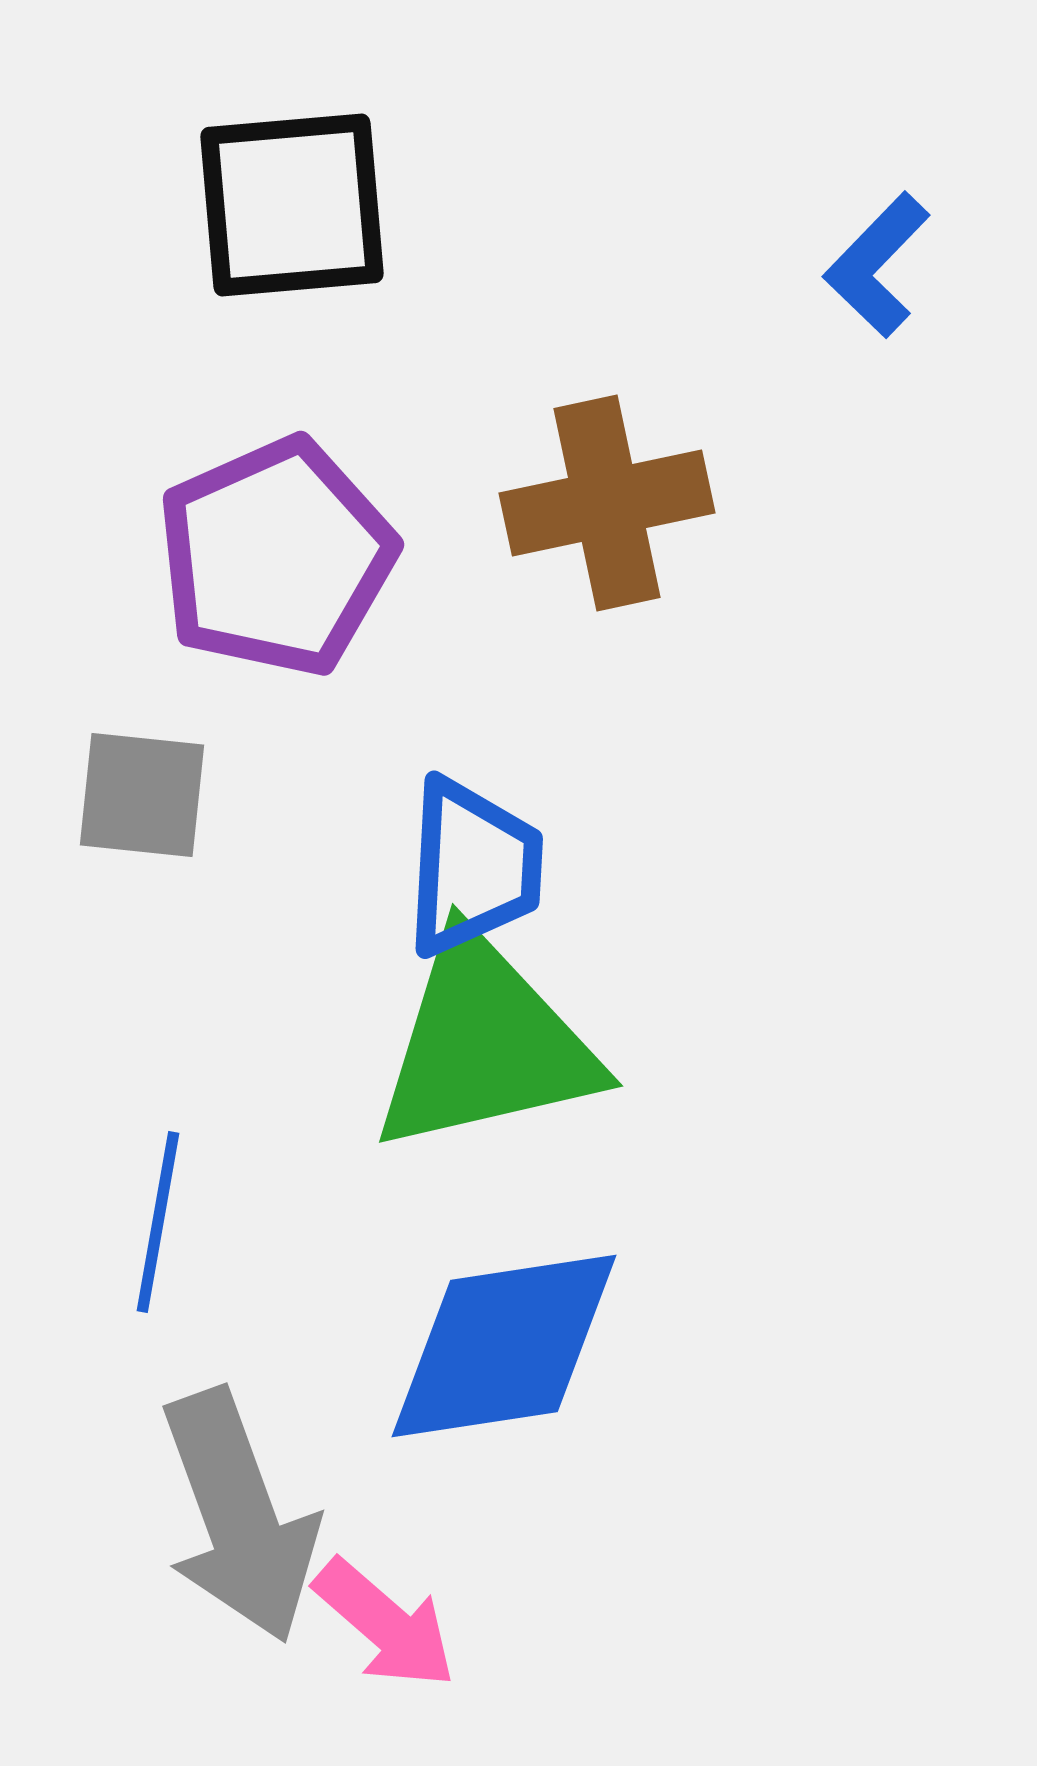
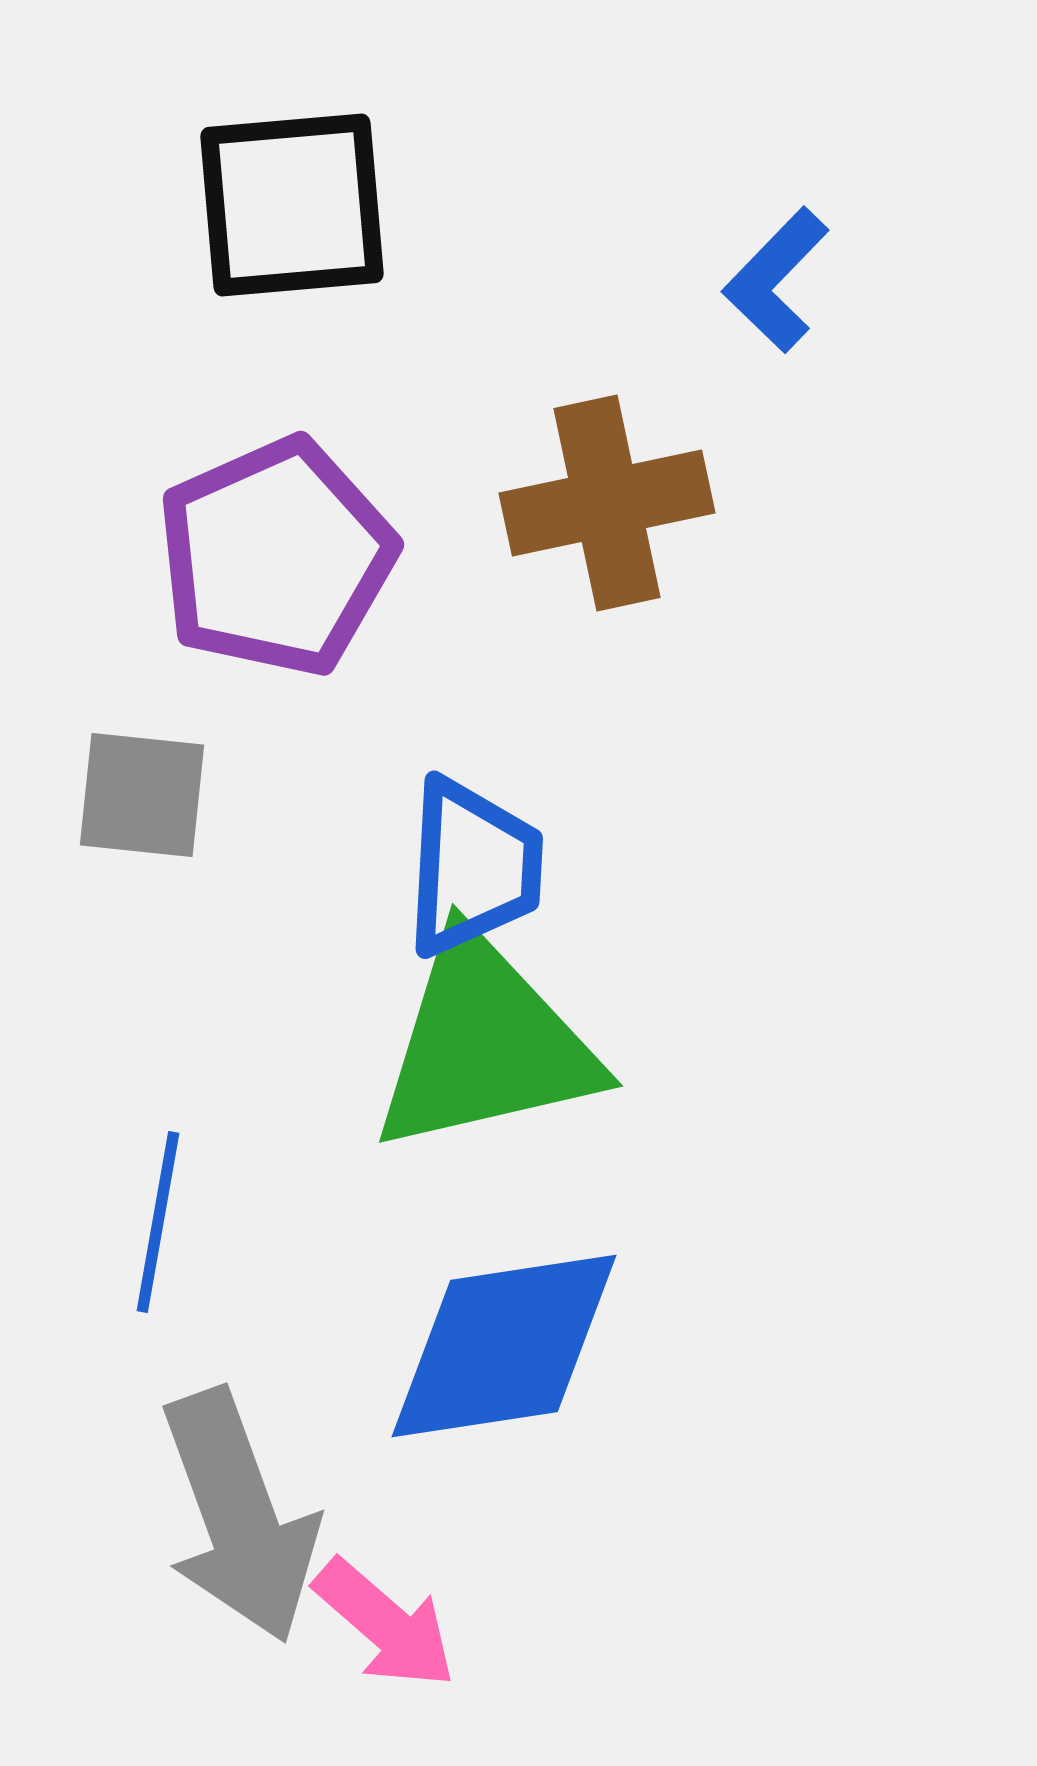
blue L-shape: moved 101 px left, 15 px down
